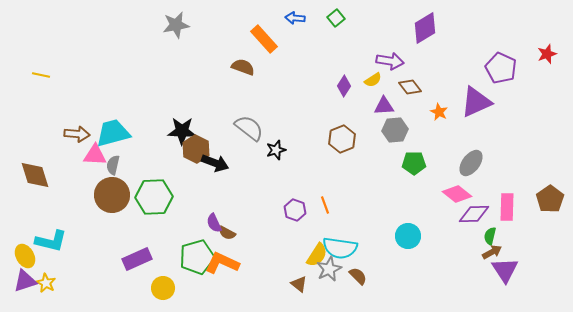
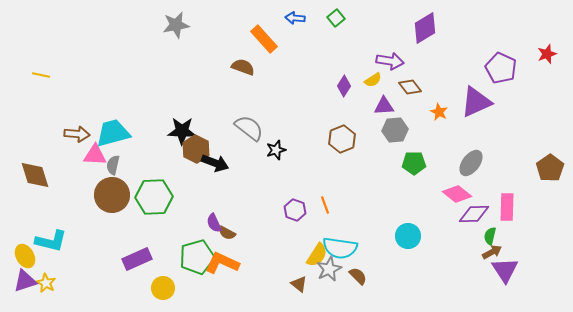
brown pentagon at (550, 199): moved 31 px up
